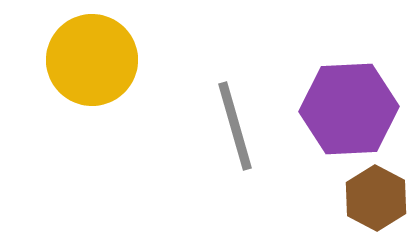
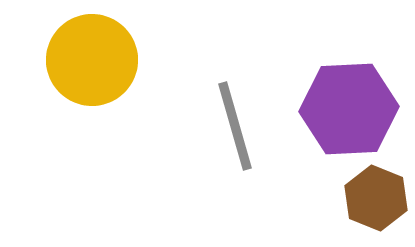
brown hexagon: rotated 6 degrees counterclockwise
